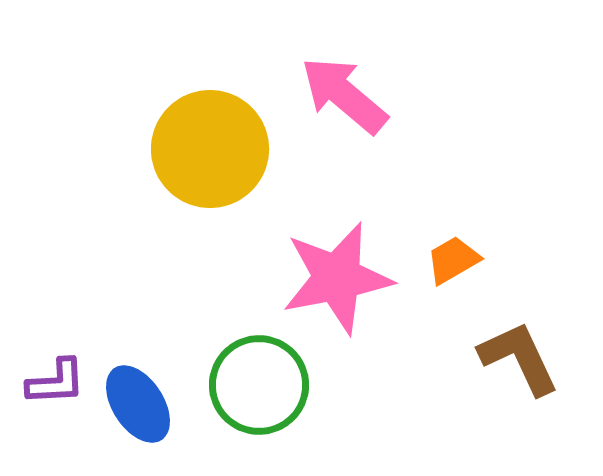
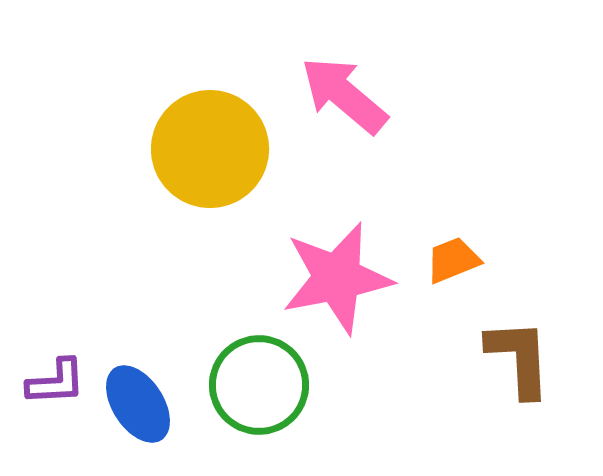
orange trapezoid: rotated 8 degrees clockwise
brown L-shape: rotated 22 degrees clockwise
